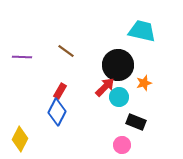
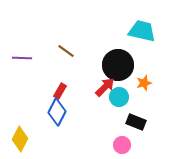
purple line: moved 1 px down
